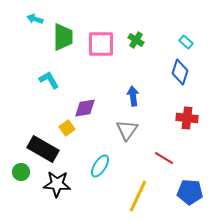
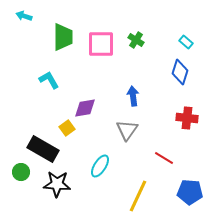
cyan arrow: moved 11 px left, 3 px up
